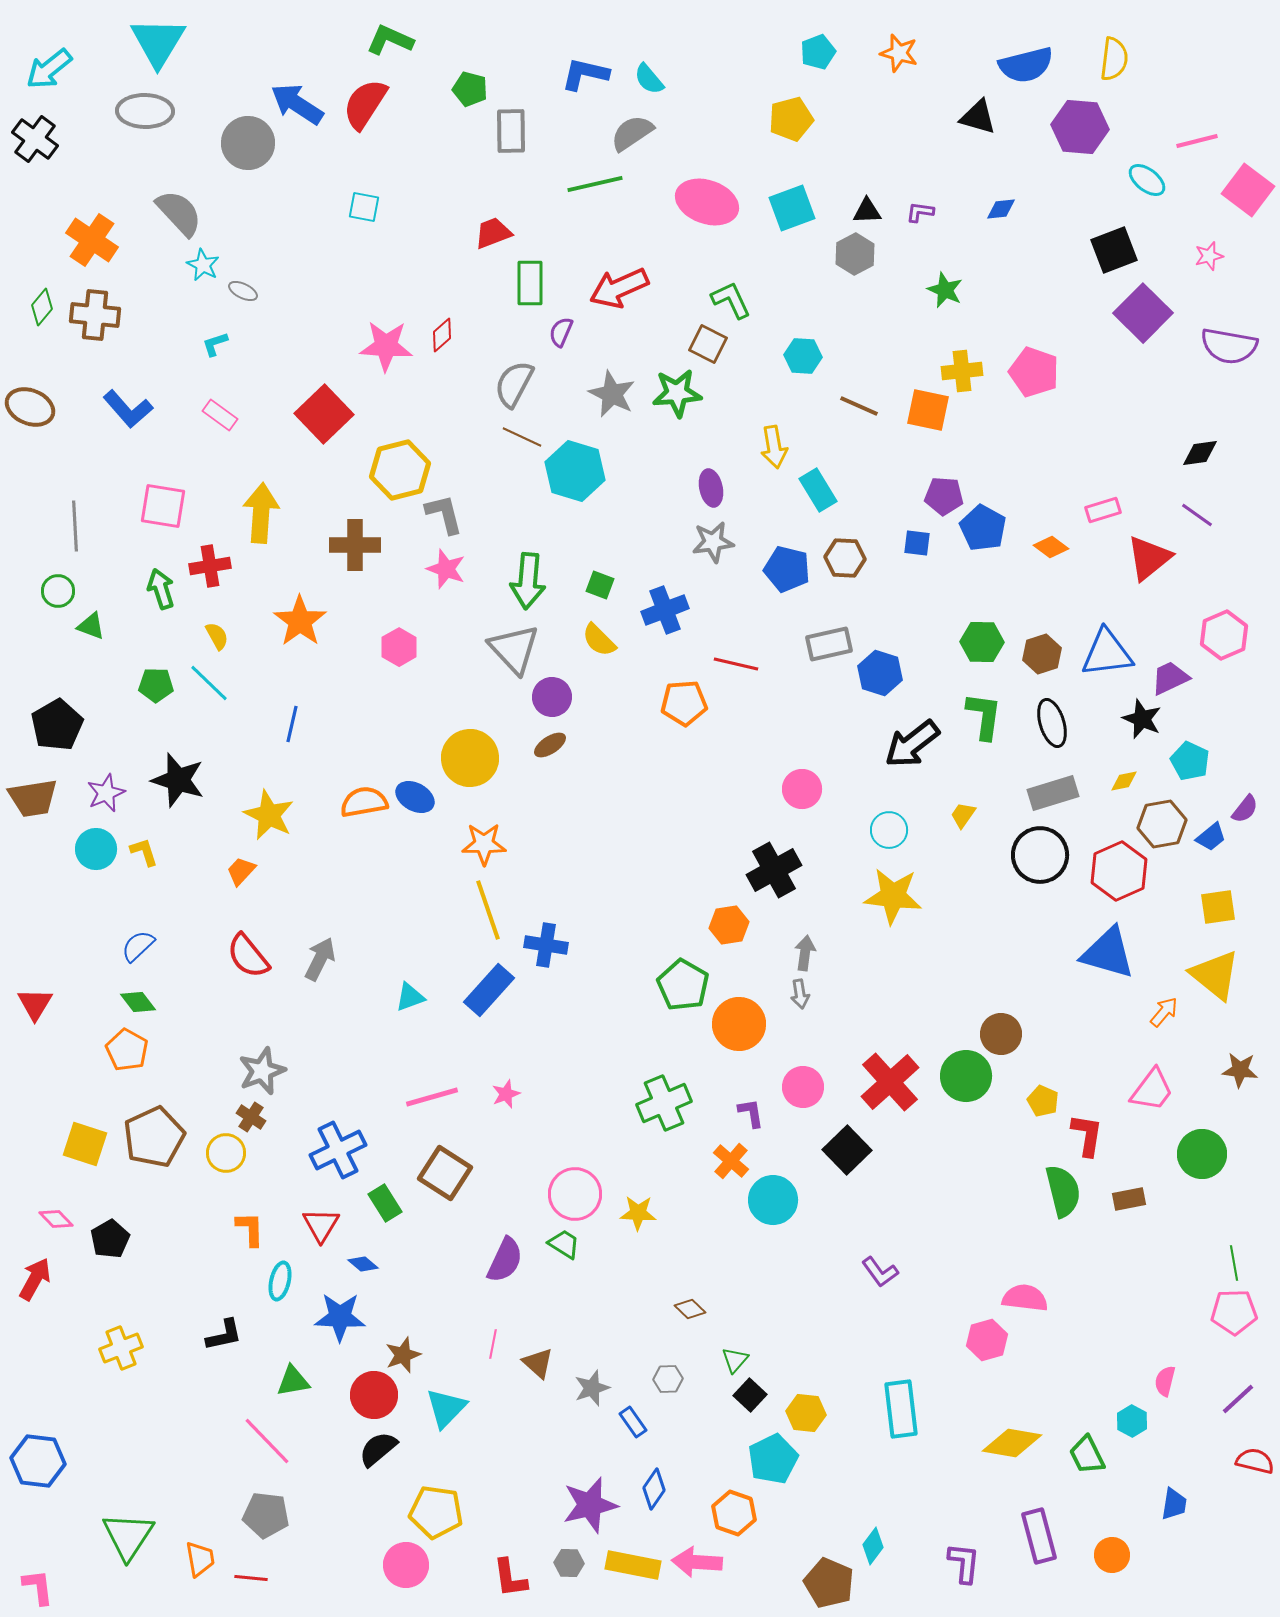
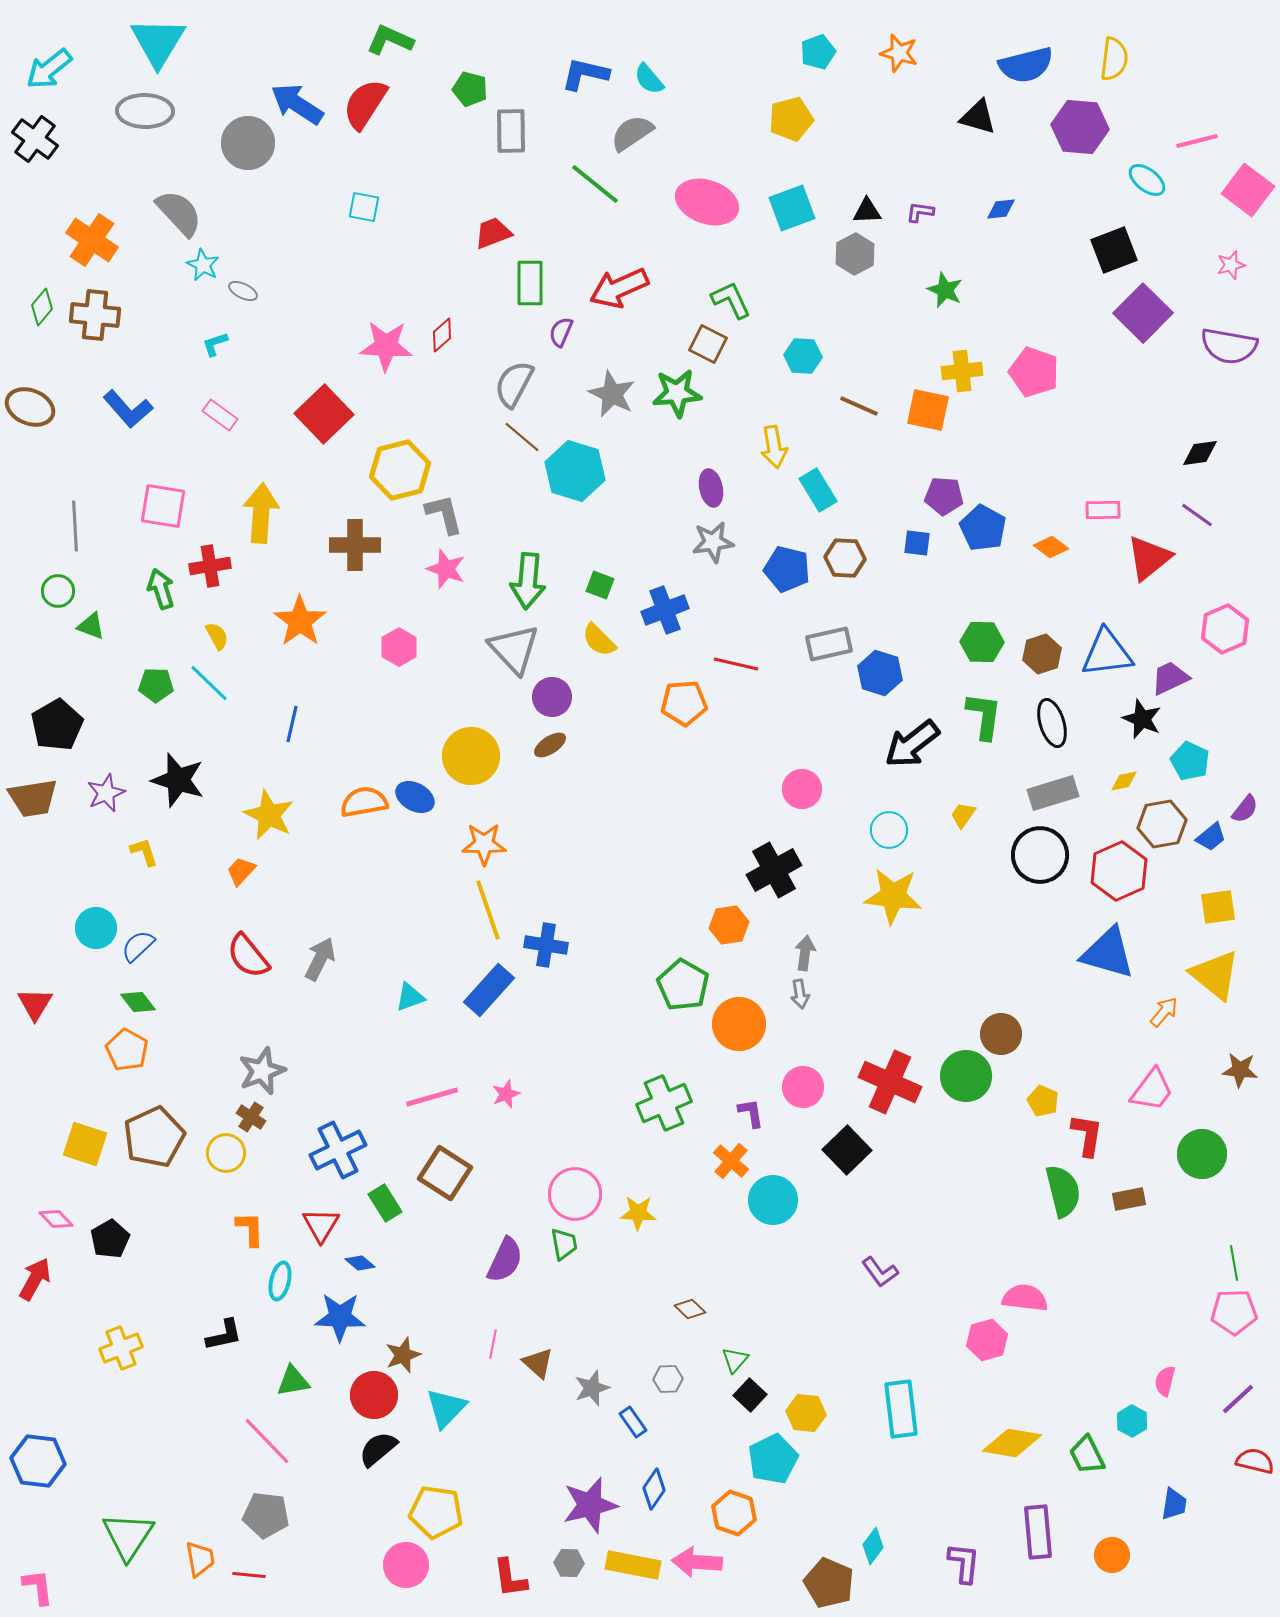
green line at (595, 184): rotated 52 degrees clockwise
pink star at (1209, 256): moved 22 px right, 9 px down
brown line at (522, 437): rotated 15 degrees clockwise
pink rectangle at (1103, 510): rotated 16 degrees clockwise
pink hexagon at (1224, 635): moved 1 px right, 6 px up
yellow circle at (470, 758): moved 1 px right, 2 px up
cyan circle at (96, 849): moved 79 px down
red cross at (890, 1082): rotated 24 degrees counterclockwise
green trapezoid at (564, 1244): rotated 48 degrees clockwise
blue diamond at (363, 1264): moved 3 px left, 1 px up
purple rectangle at (1039, 1536): moved 1 px left, 4 px up; rotated 10 degrees clockwise
red line at (251, 1578): moved 2 px left, 3 px up
